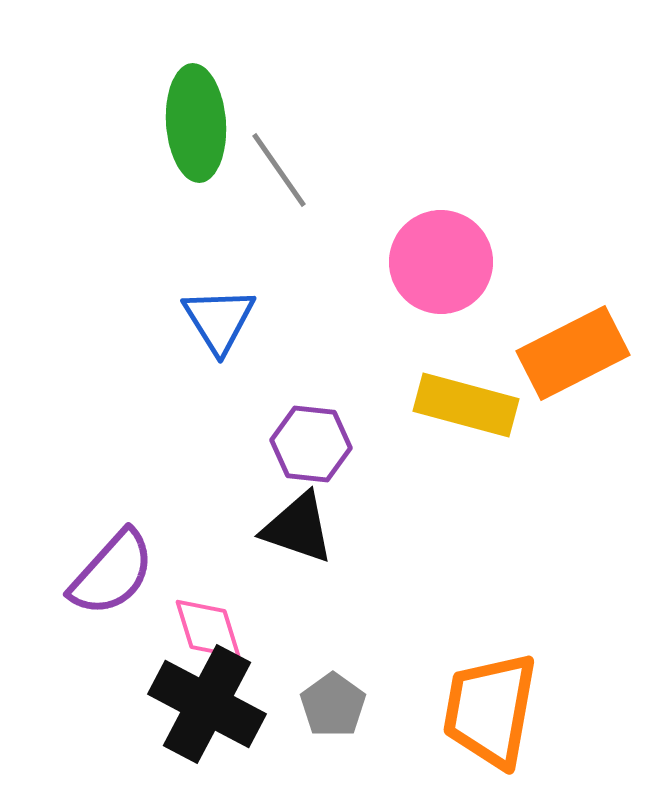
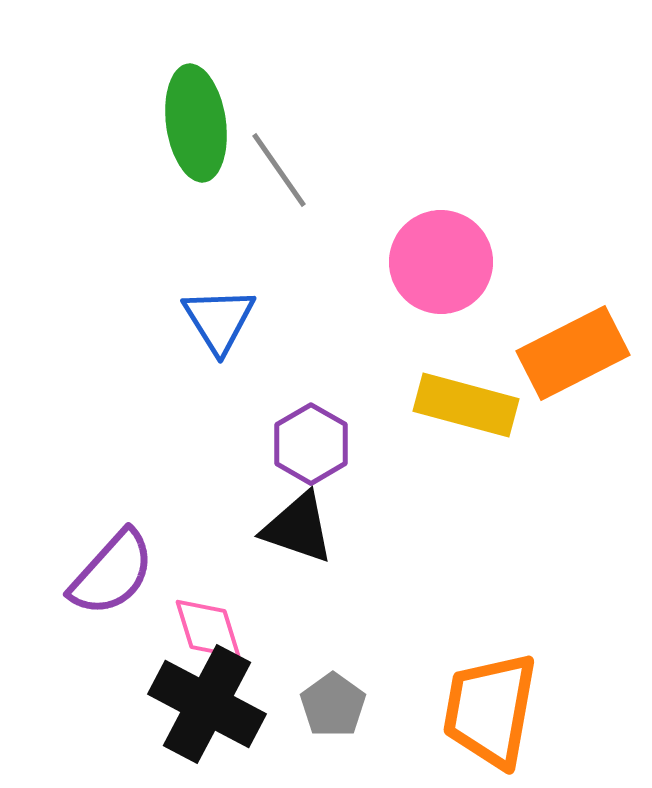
green ellipse: rotated 4 degrees counterclockwise
purple hexagon: rotated 24 degrees clockwise
